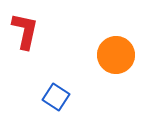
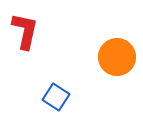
orange circle: moved 1 px right, 2 px down
